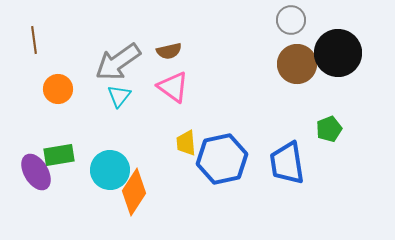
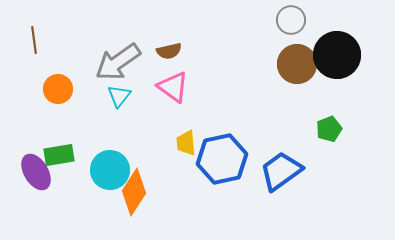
black circle: moved 1 px left, 2 px down
blue trapezoid: moved 6 px left, 8 px down; rotated 63 degrees clockwise
